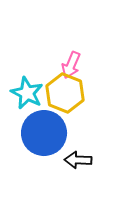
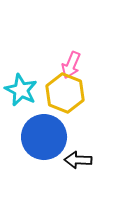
cyan star: moved 6 px left, 3 px up
blue circle: moved 4 px down
